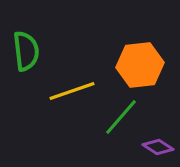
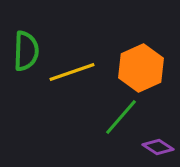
green semicircle: rotated 9 degrees clockwise
orange hexagon: moved 1 px right, 3 px down; rotated 18 degrees counterclockwise
yellow line: moved 19 px up
